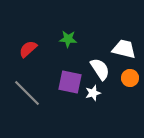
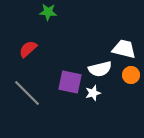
green star: moved 20 px left, 27 px up
white semicircle: rotated 110 degrees clockwise
orange circle: moved 1 px right, 3 px up
